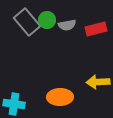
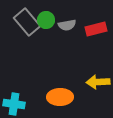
green circle: moved 1 px left
